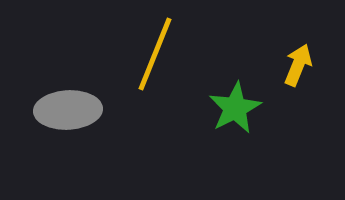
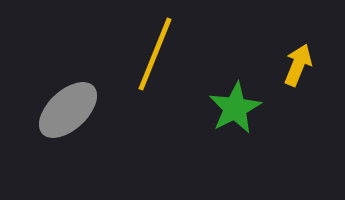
gray ellipse: rotated 40 degrees counterclockwise
